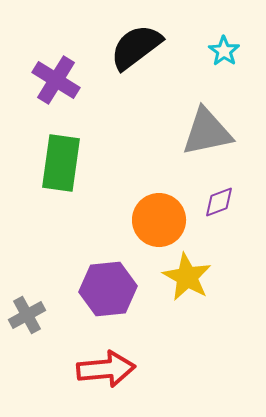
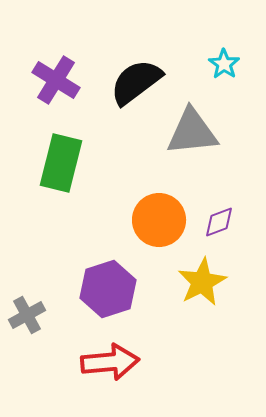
black semicircle: moved 35 px down
cyan star: moved 13 px down
gray triangle: moved 15 px left; rotated 6 degrees clockwise
green rectangle: rotated 6 degrees clockwise
purple diamond: moved 20 px down
yellow star: moved 15 px right, 5 px down; rotated 15 degrees clockwise
purple hexagon: rotated 12 degrees counterclockwise
red arrow: moved 4 px right, 7 px up
